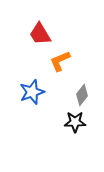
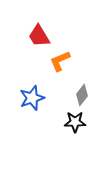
red trapezoid: moved 1 px left, 2 px down
blue star: moved 6 px down
